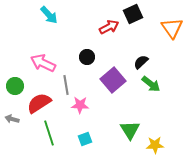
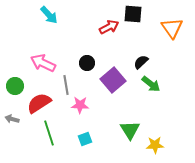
black square: rotated 30 degrees clockwise
black circle: moved 6 px down
